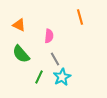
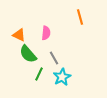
orange triangle: moved 10 px down
pink semicircle: moved 3 px left, 3 px up
green semicircle: moved 7 px right
gray line: moved 1 px left, 1 px up
green line: moved 3 px up
